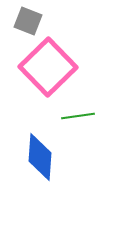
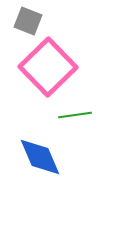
green line: moved 3 px left, 1 px up
blue diamond: rotated 27 degrees counterclockwise
